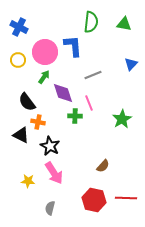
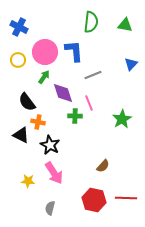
green triangle: moved 1 px right, 1 px down
blue L-shape: moved 1 px right, 5 px down
black star: moved 1 px up
